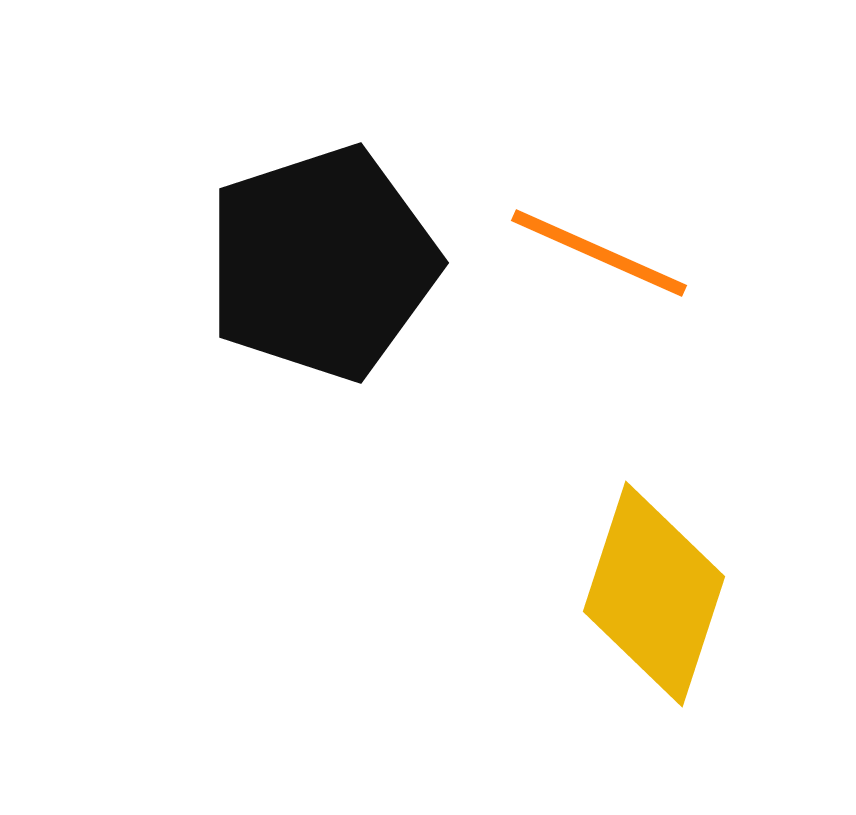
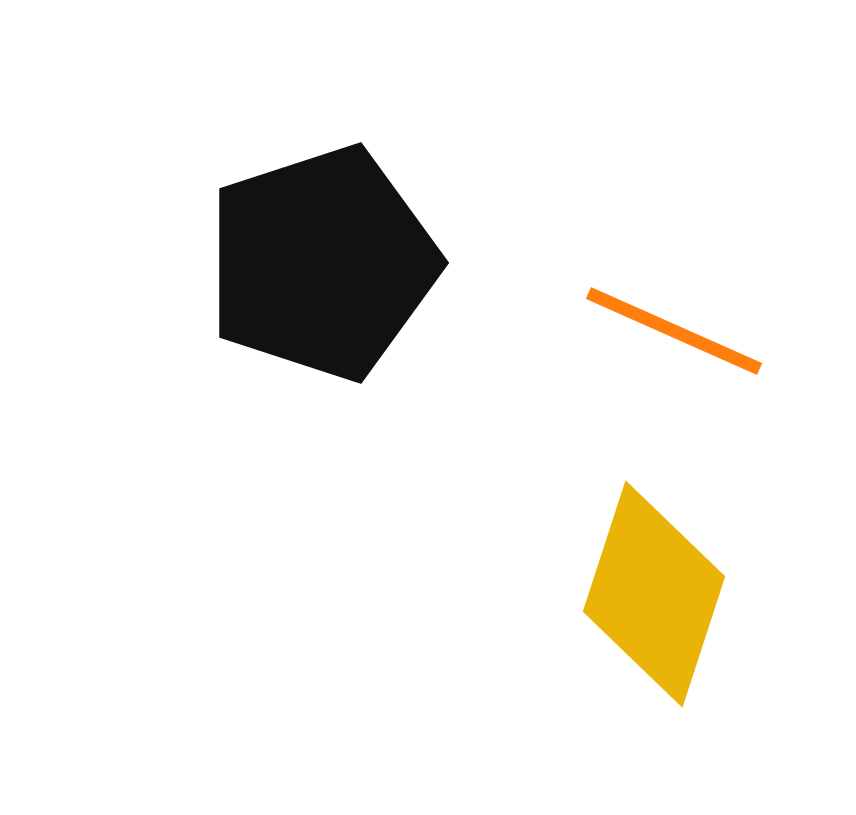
orange line: moved 75 px right, 78 px down
